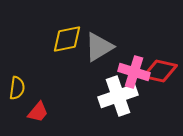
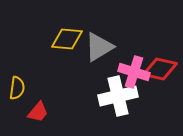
yellow diamond: rotated 16 degrees clockwise
red diamond: moved 2 px up
white cross: rotated 6 degrees clockwise
